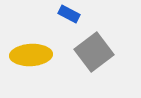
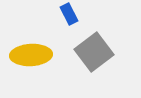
blue rectangle: rotated 35 degrees clockwise
